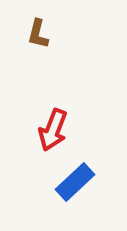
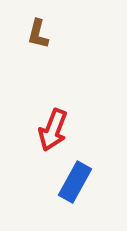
blue rectangle: rotated 18 degrees counterclockwise
